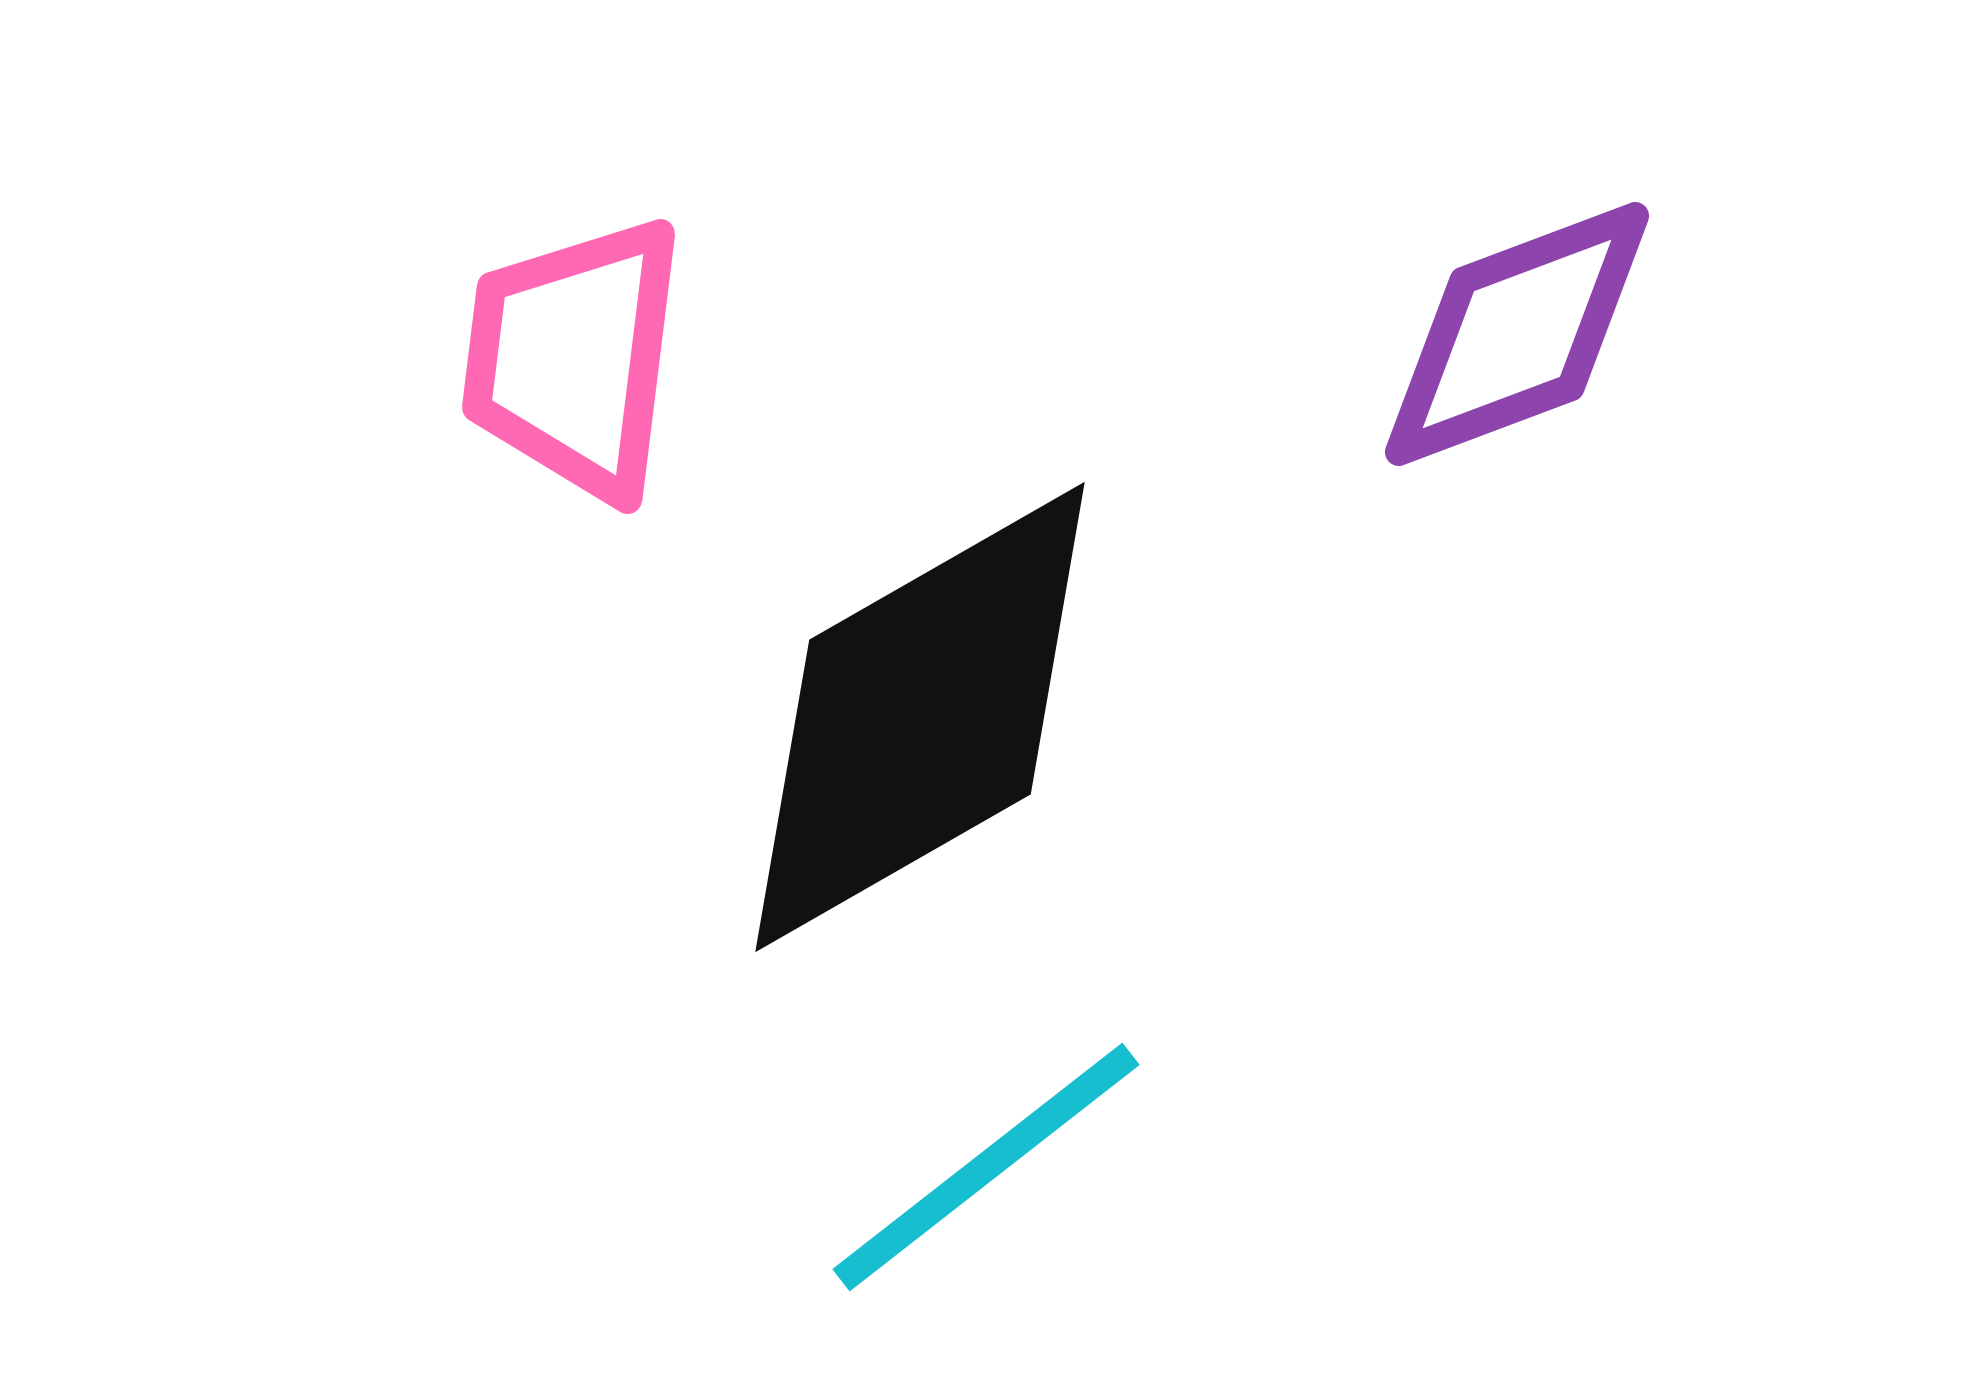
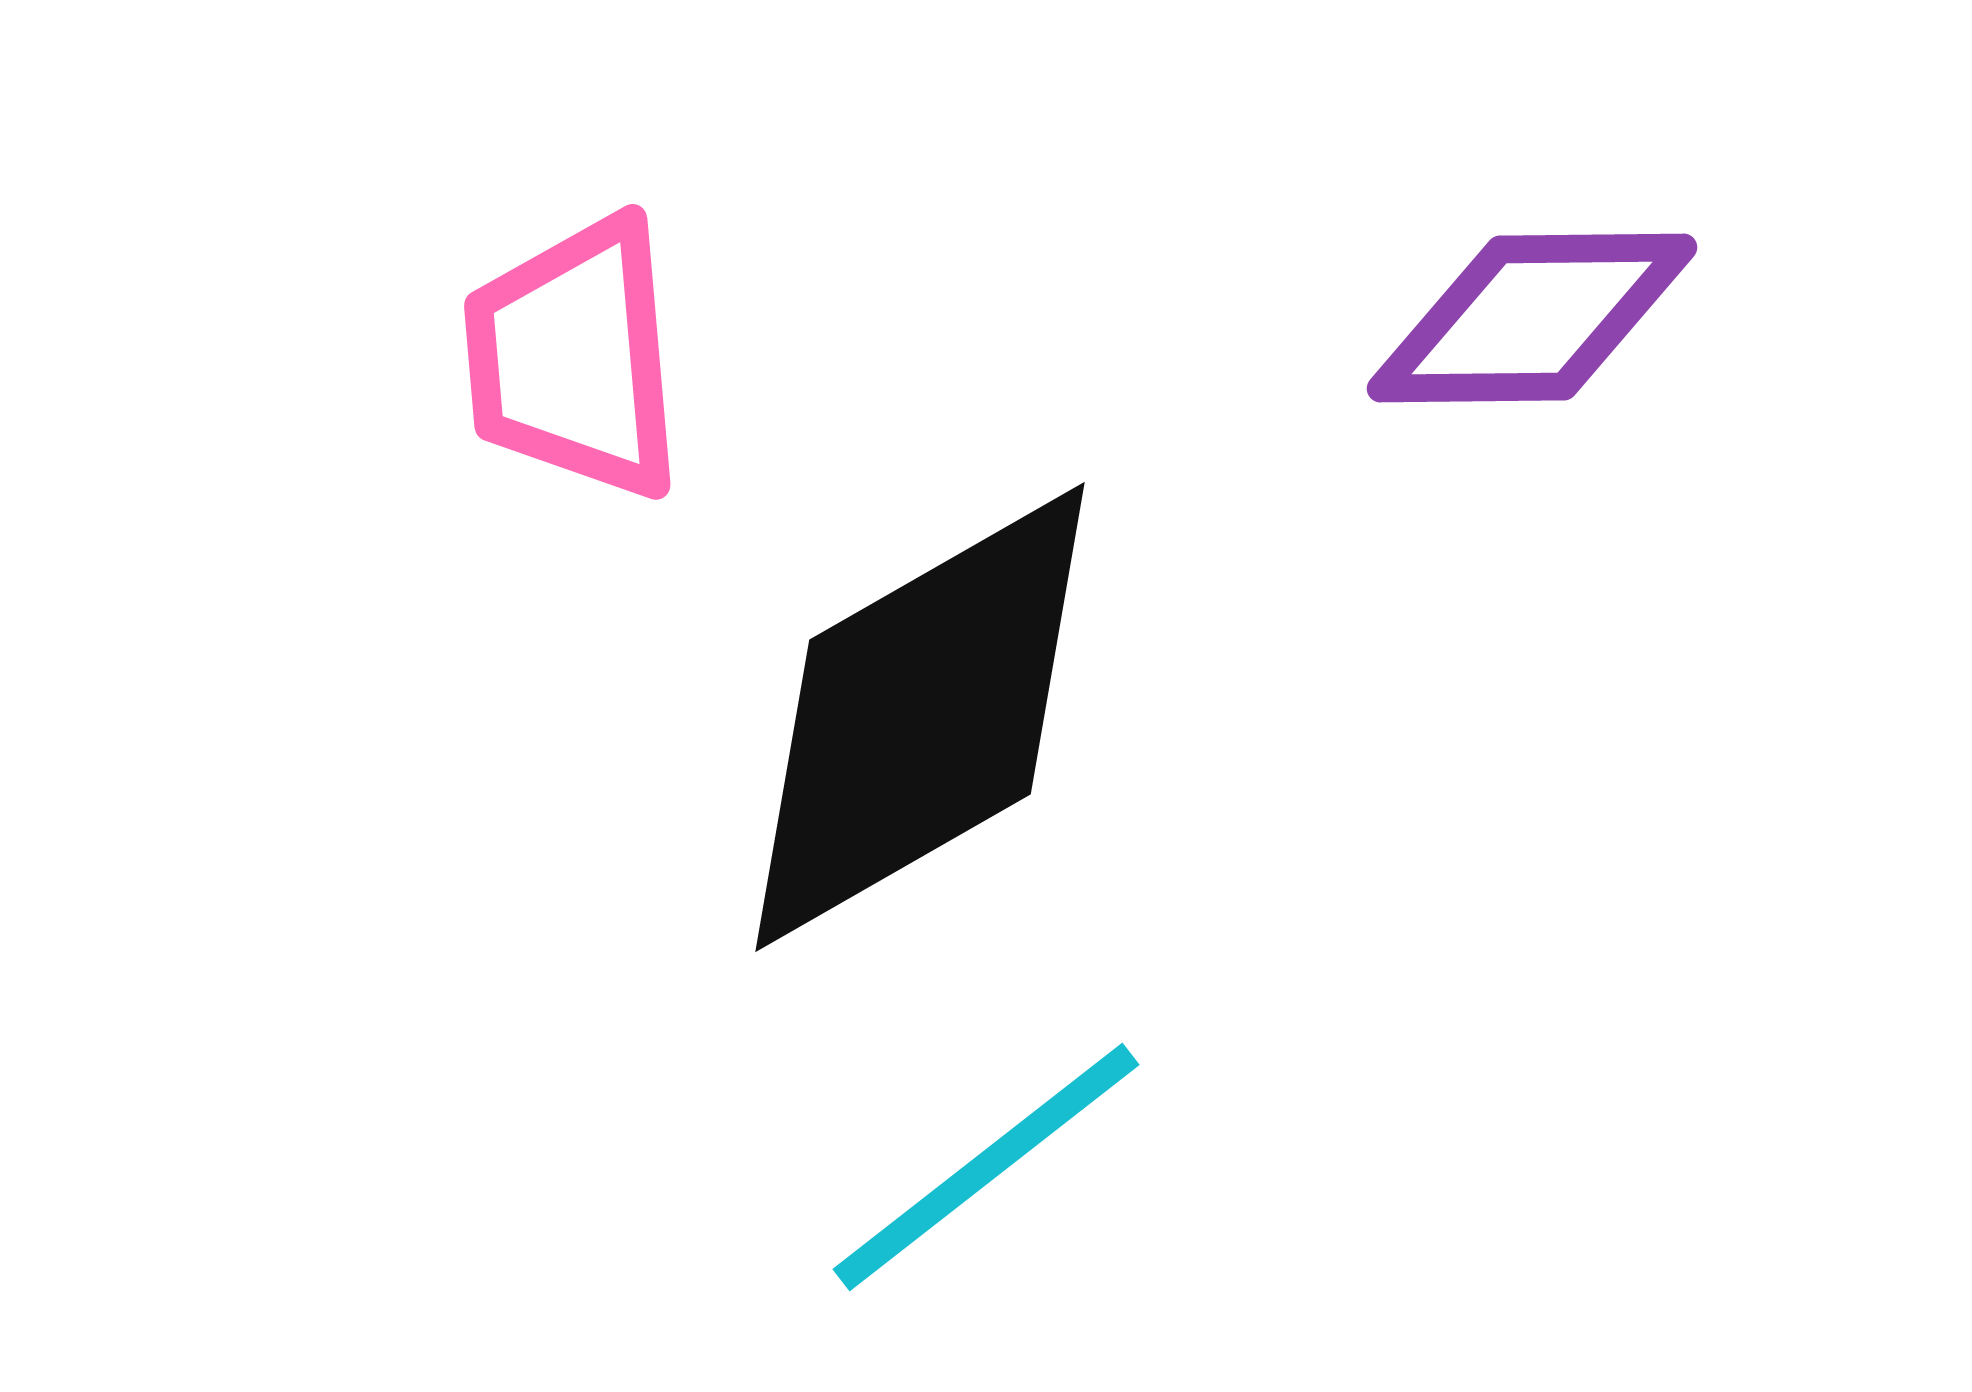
purple diamond: moved 15 px right, 16 px up; rotated 20 degrees clockwise
pink trapezoid: rotated 12 degrees counterclockwise
